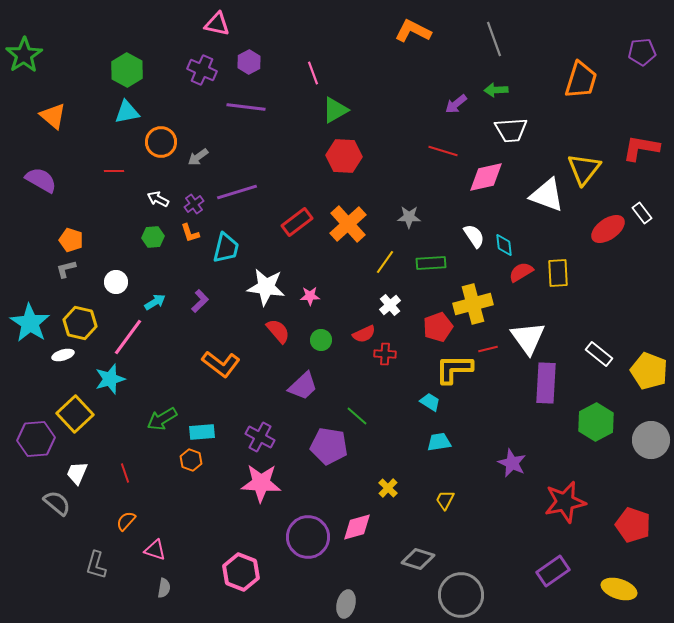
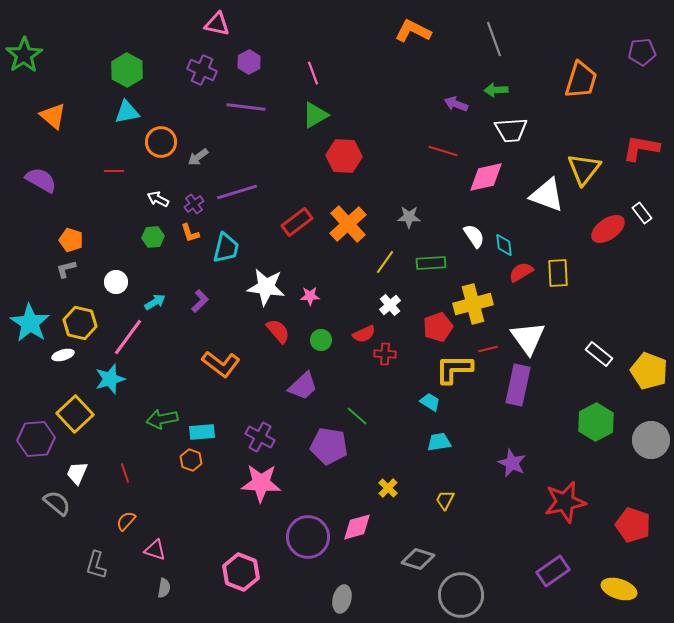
purple arrow at (456, 104): rotated 60 degrees clockwise
green triangle at (335, 110): moved 20 px left, 5 px down
purple rectangle at (546, 383): moved 28 px left, 2 px down; rotated 9 degrees clockwise
green arrow at (162, 419): rotated 20 degrees clockwise
gray ellipse at (346, 604): moved 4 px left, 5 px up
